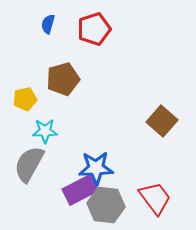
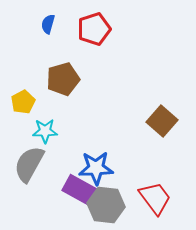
yellow pentagon: moved 2 px left, 3 px down; rotated 15 degrees counterclockwise
purple rectangle: rotated 56 degrees clockwise
